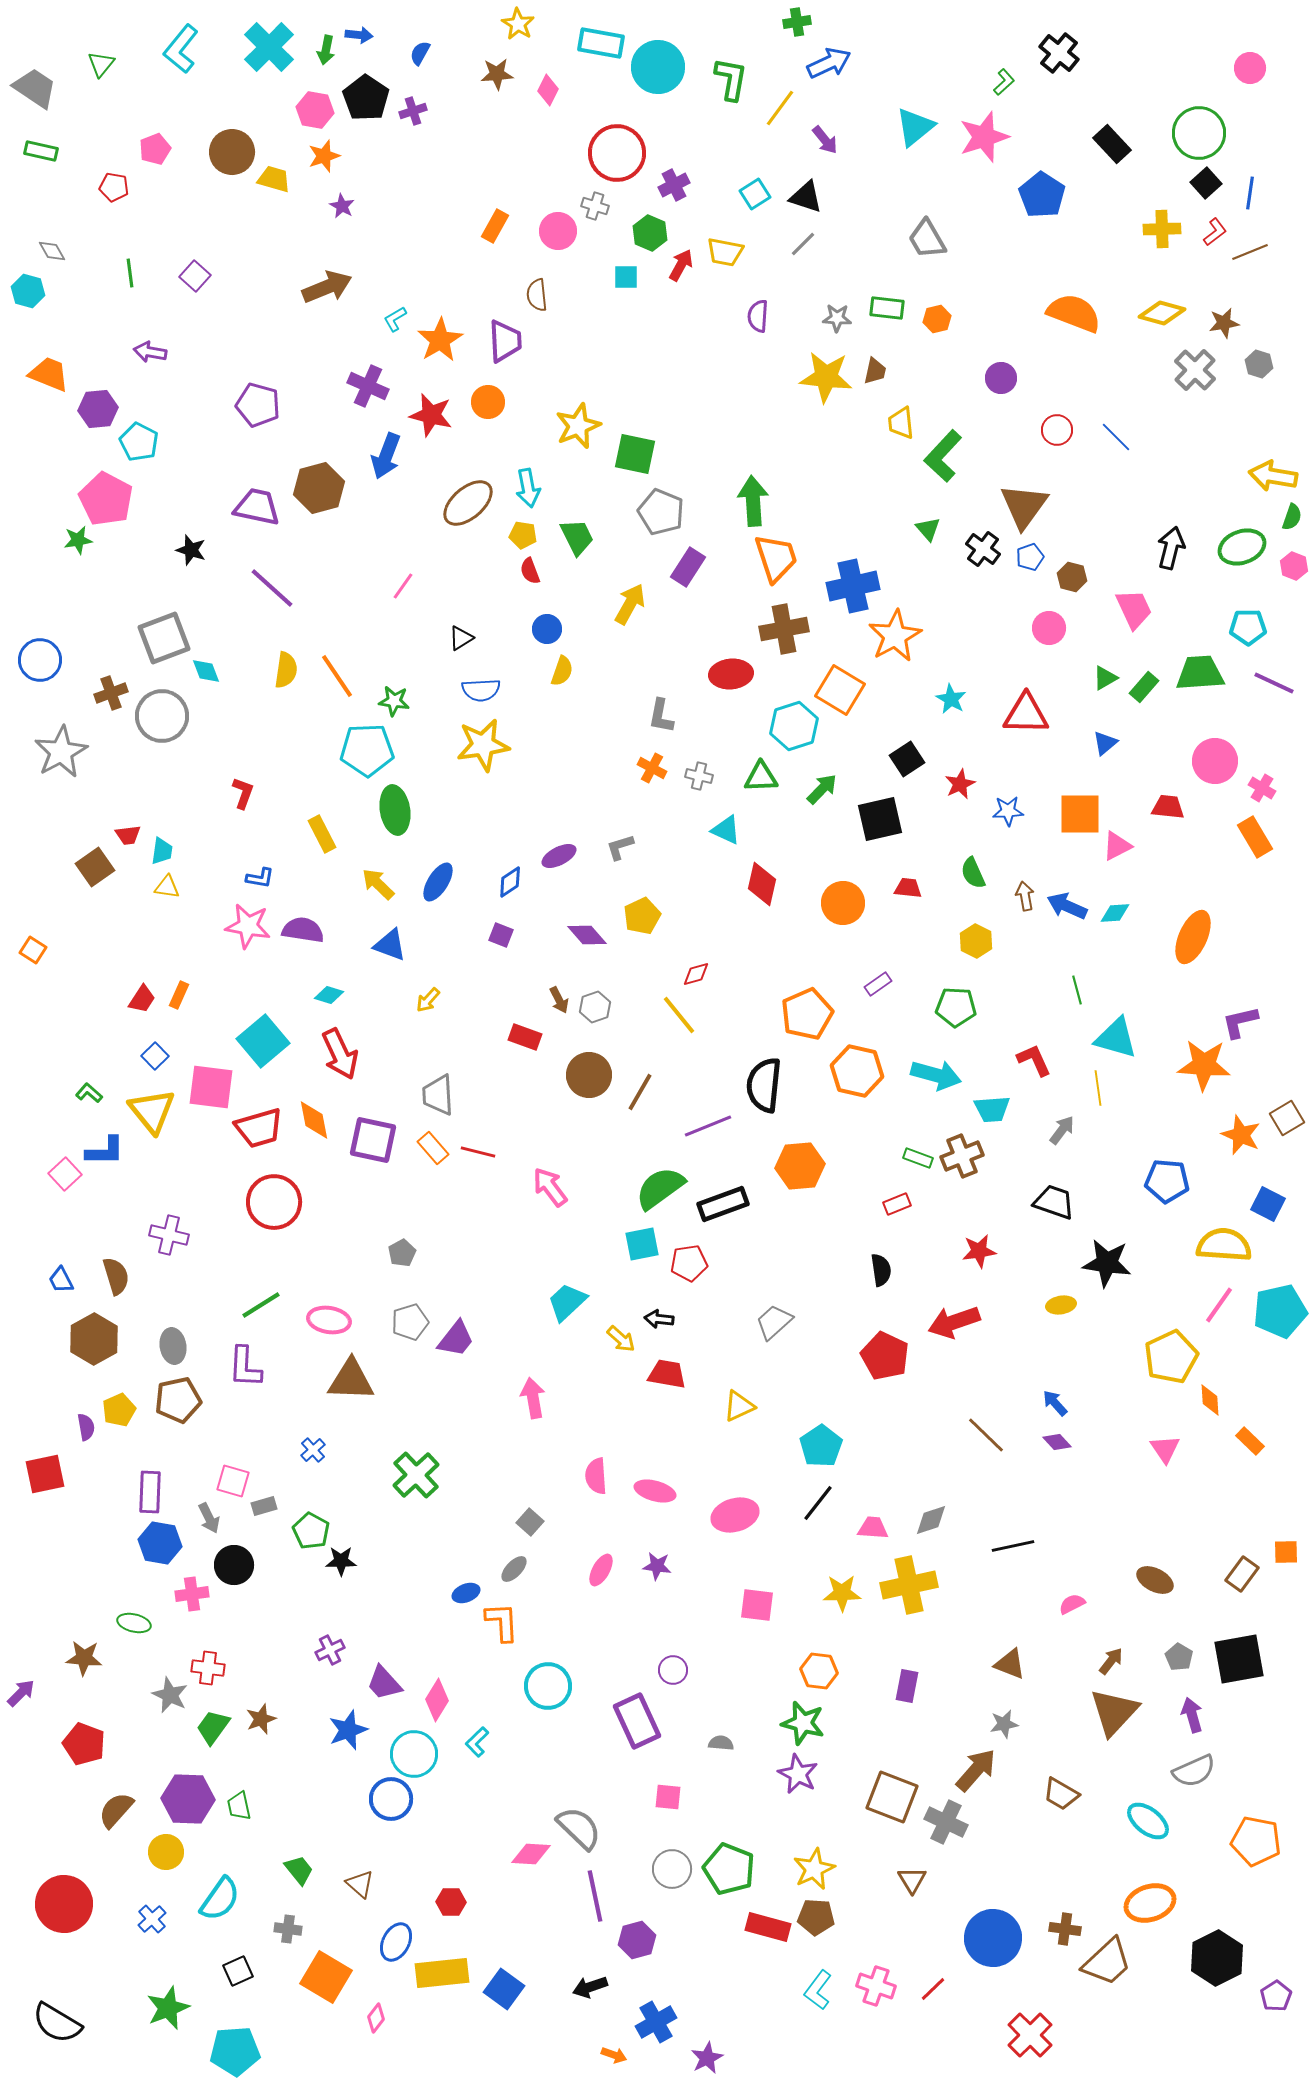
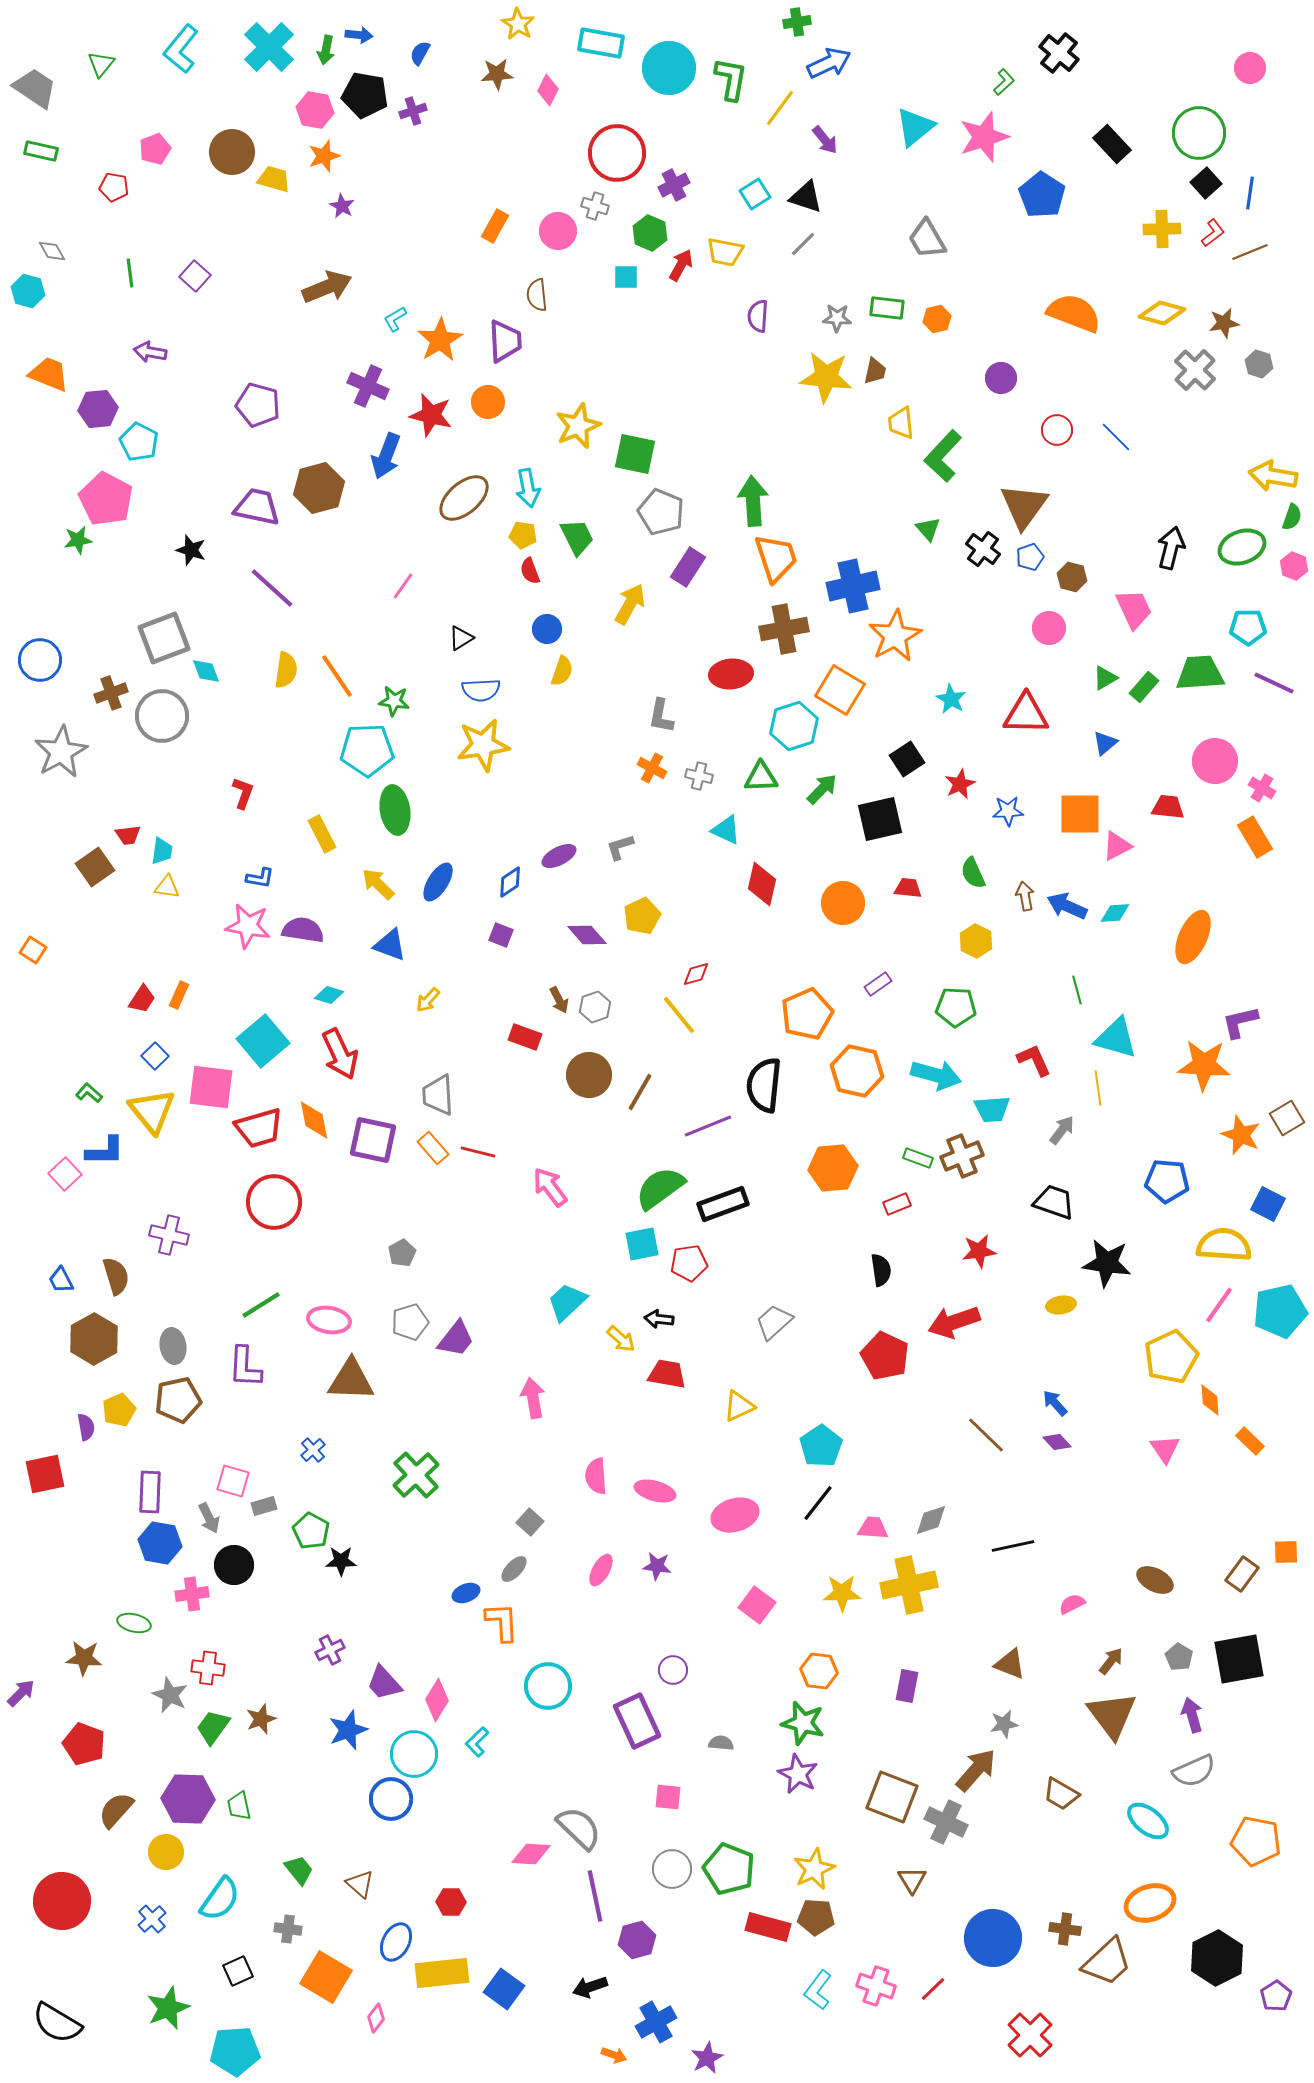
cyan circle at (658, 67): moved 11 px right, 1 px down
black pentagon at (366, 98): moved 1 px left, 3 px up; rotated 24 degrees counterclockwise
red L-shape at (1215, 232): moved 2 px left, 1 px down
brown ellipse at (468, 503): moved 4 px left, 5 px up
orange hexagon at (800, 1166): moved 33 px right, 2 px down
pink square at (757, 1605): rotated 30 degrees clockwise
brown triangle at (1114, 1712): moved 2 px left, 3 px down; rotated 20 degrees counterclockwise
red circle at (64, 1904): moved 2 px left, 3 px up
